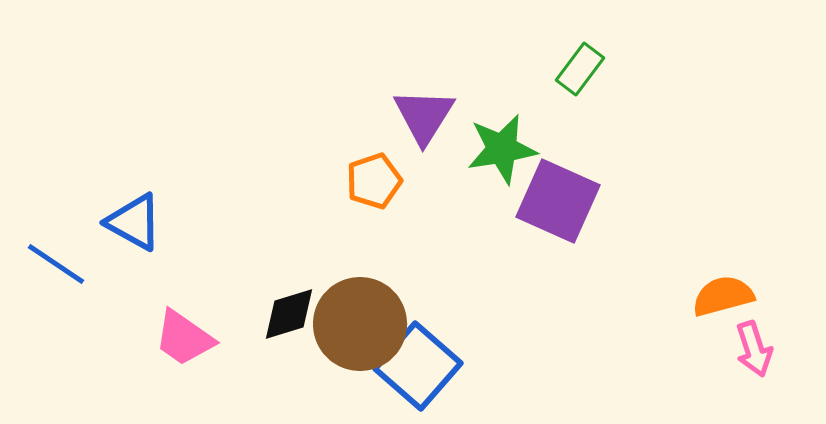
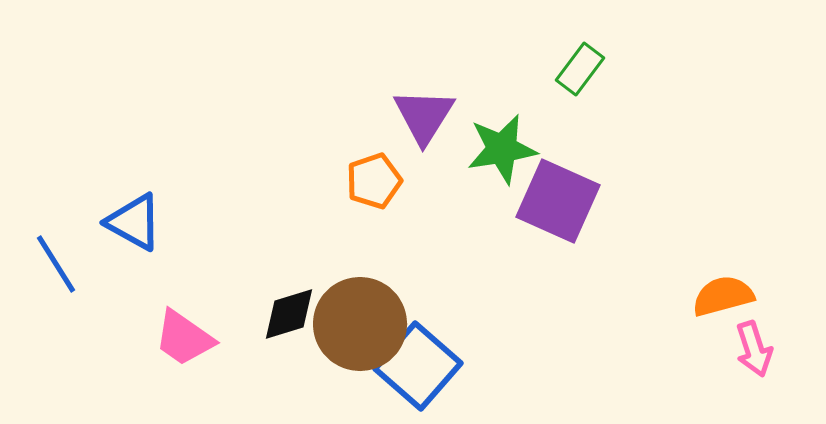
blue line: rotated 24 degrees clockwise
